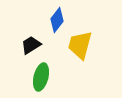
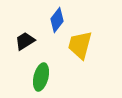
black trapezoid: moved 6 px left, 4 px up
